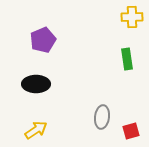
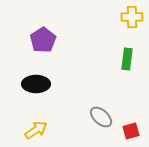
purple pentagon: rotated 10 degrees counterclockwise
green rectangle: rotated 15 degrees clockwise
gray ellipse: moved 1 px left; rotated 55 degrees counterclockwise
